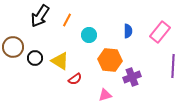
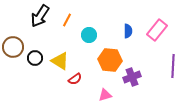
pink rectangle: moved 3 px left, 2 px up
